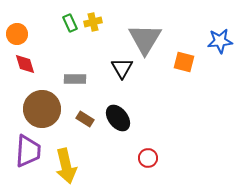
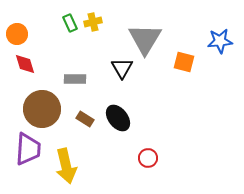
purple trapezoid: moved 2 px up
